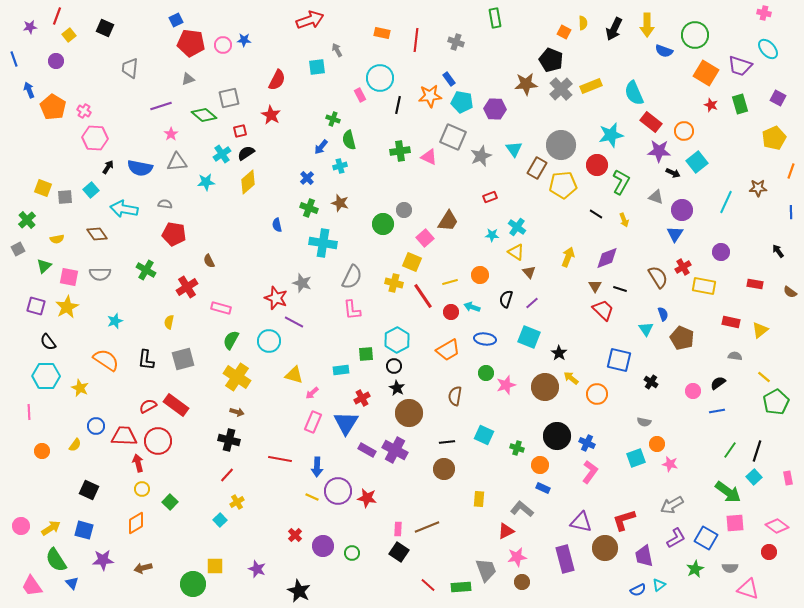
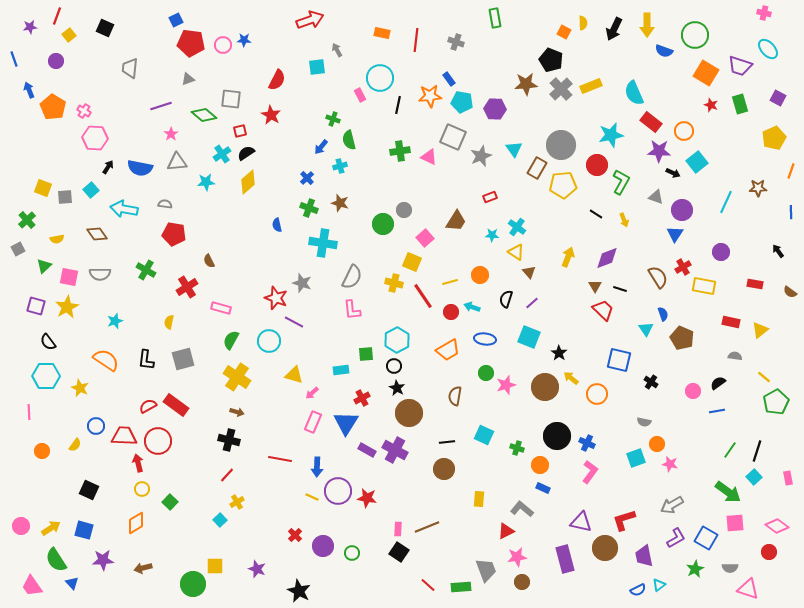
gray square at (229, 98): moved 2 px right, 1 px down; rotated 20 degrees clockwise
brown trapezoid at (448, 221): moved 8 px right
